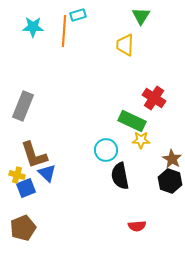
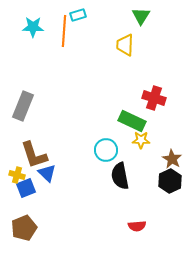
red cross: rotated 15 degrees counterclockwise
black hexagon: rotated 15 degrees clockwise
brown pentagon: moved 1 px right
